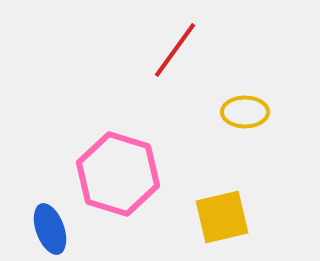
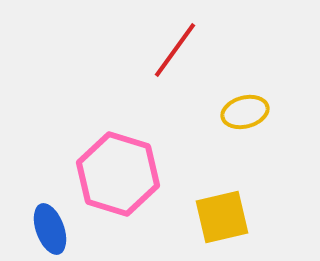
yellow ellipse: rotated 15 degrees counterclockwise
